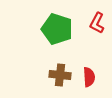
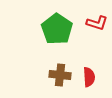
red L-shape: rotated 100 degrees counterclockwise
green pentagon: rotated 16 degrees clockwise
